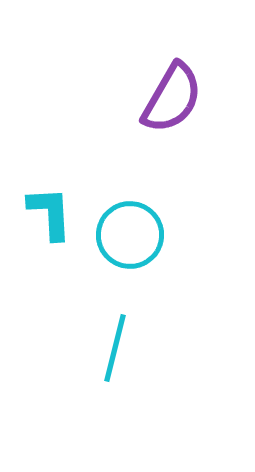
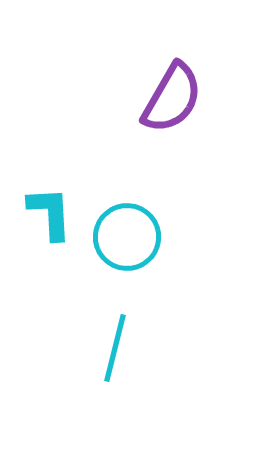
cyan circle: moved 3 px left, 2 px down
